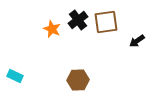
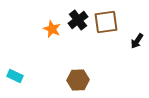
black arrow: rotated 21 degrees counterclockwise
